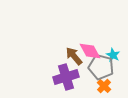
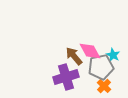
gray pentagon: rotated 25 degrees counterclockwise
